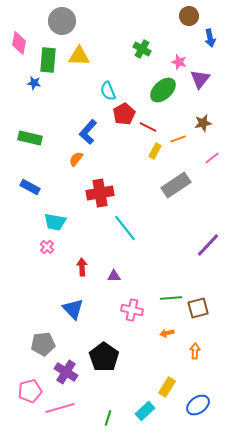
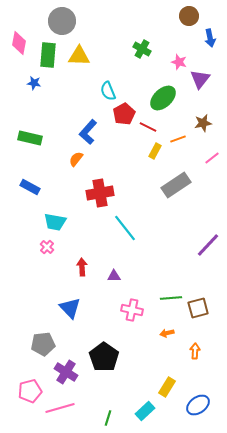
green rectangle at (48, 60): moved 5 px up
green ellipse at (163, 90): moved 8 px down
blue triangle at (73, 309): moved 3 px left, 1 px up
